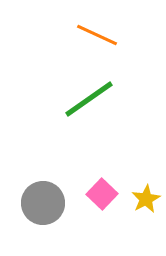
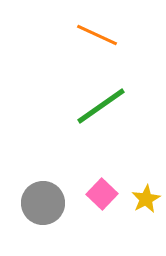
green line: moved 12 px right, 7 px down
